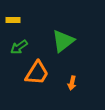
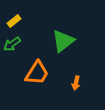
yellow rectangle: moved 1 px right, 1 px down; rotated 40 degrees counterclockwise
green arrow: moved 7 px left, 3 px up
orange arrow: moved 4 px right
